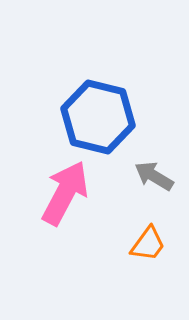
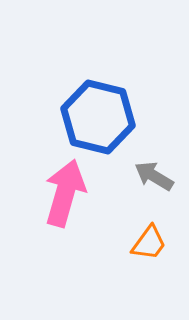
pink arrow: rotated 12 degrees counterclockwise
orange trapezoid: moved 1 px right, 1 px up
